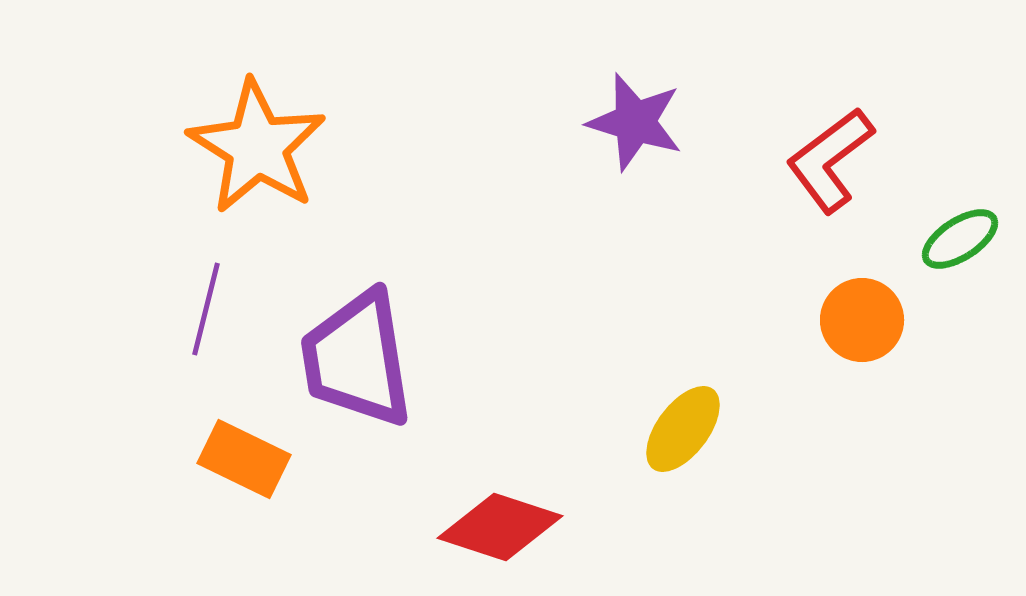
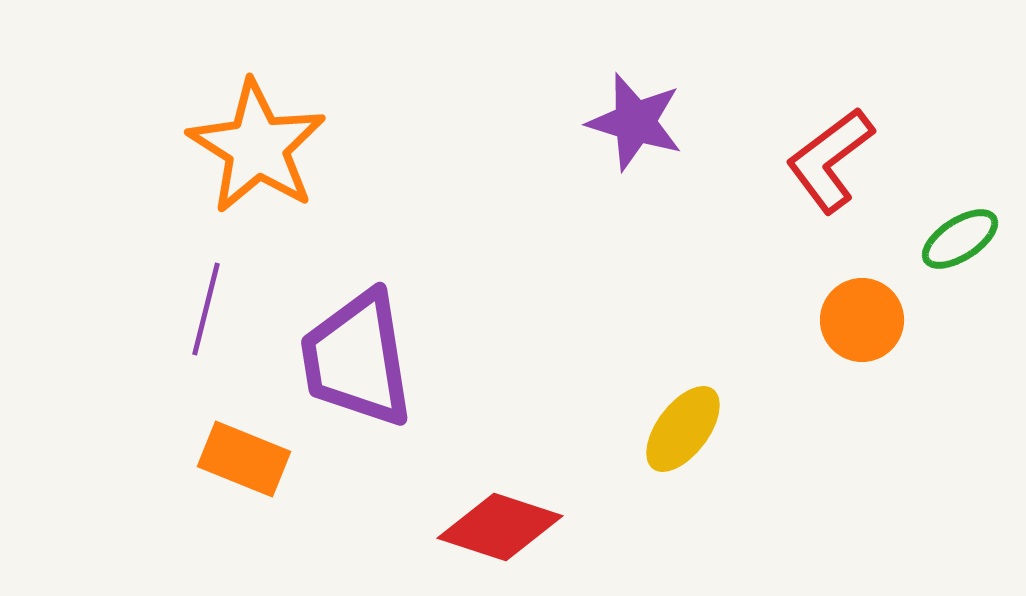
orange rectangle: rotated 4 degrees counterclockwise
